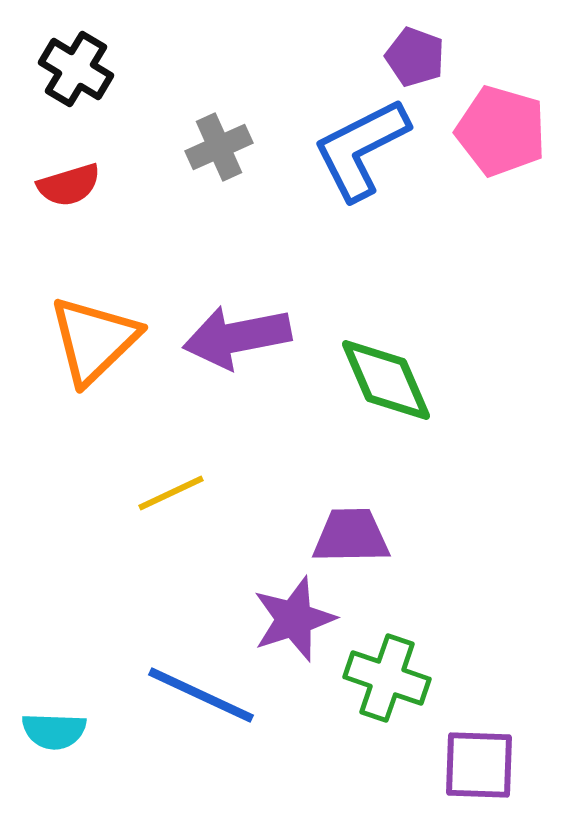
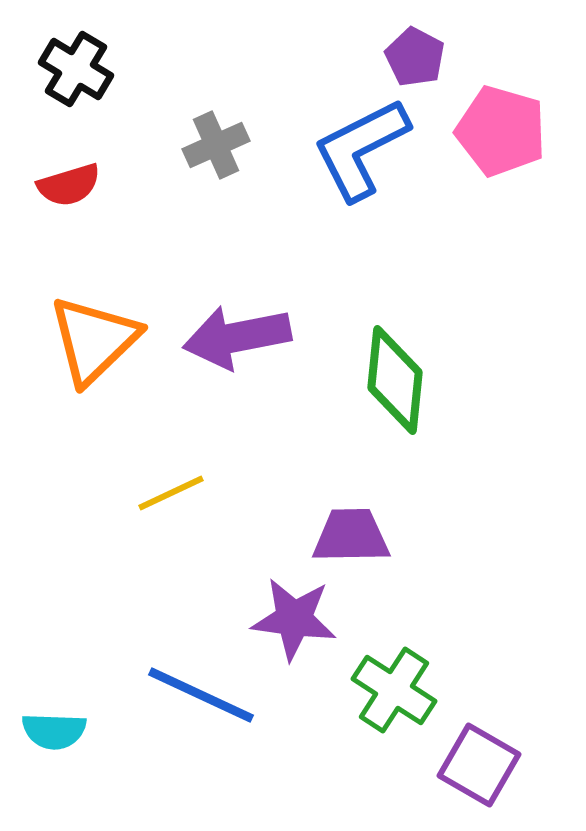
purple pentagon: rotated 8 degrees clockwise
gray cross: moved 3 px left, 2 px up
green diamond: moved 9 px right; rotated 29 degrees clockwise
purple star: rotated 26 degrees clockwise
green cross: moved 7 px right, 12 px down; rotated 14 degrees clockwise
purple square: rotated 28 degrees clockwise
